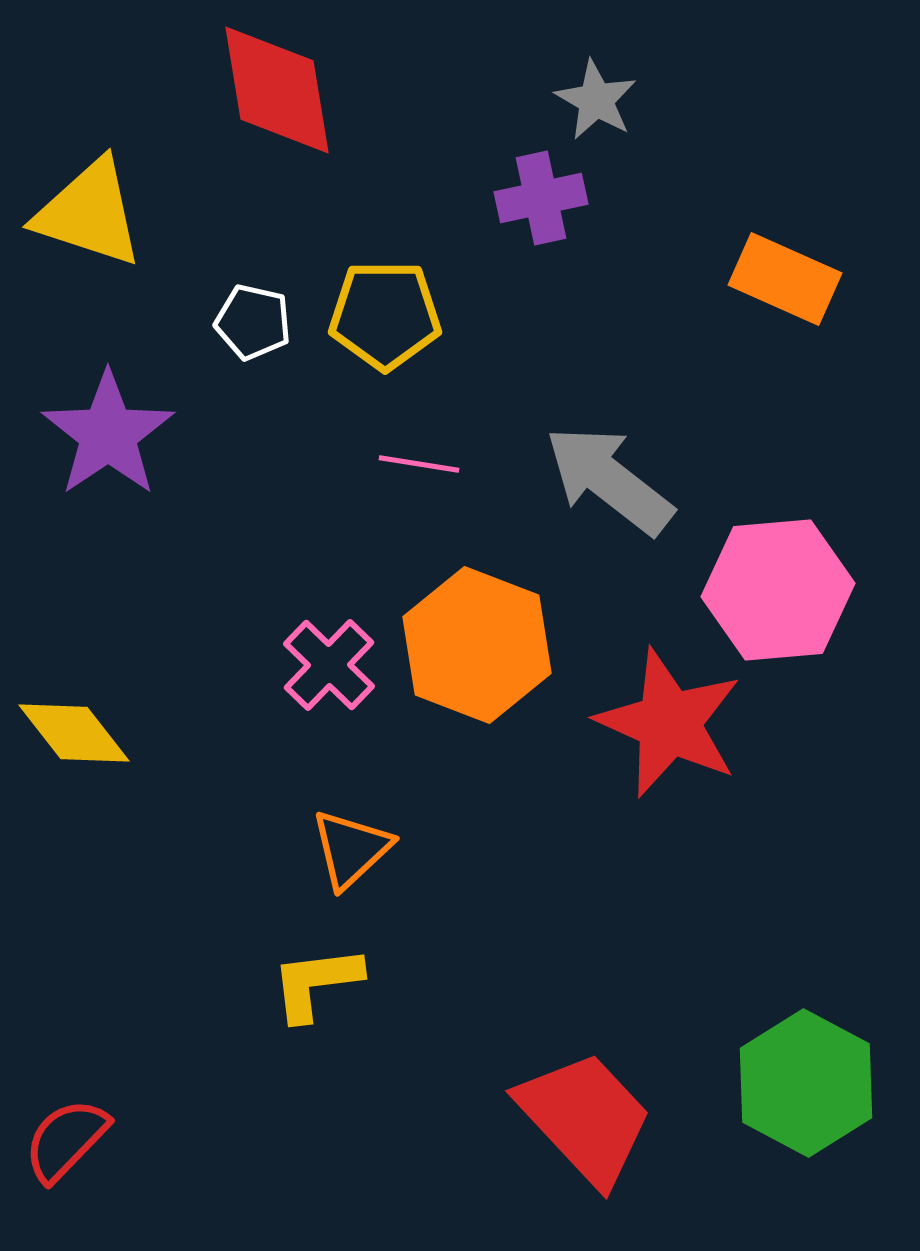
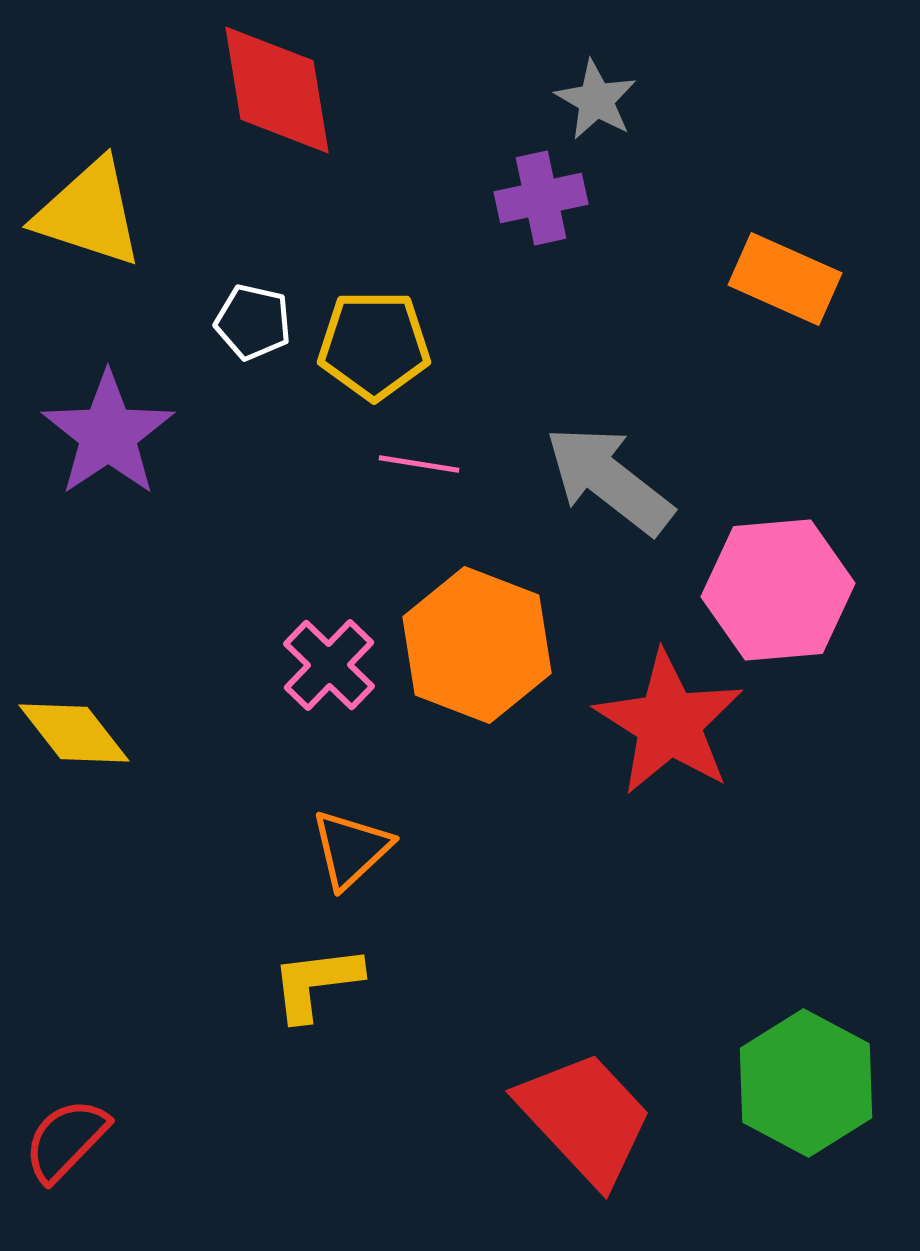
yellow pentagon: moved 11 px left, 30 px down
red star: rotated 8 degrees clockwise
